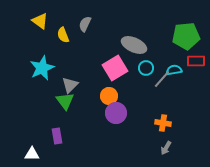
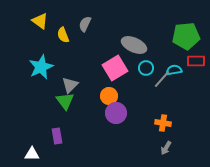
cyan star: moved 1 px left, 1 px up
